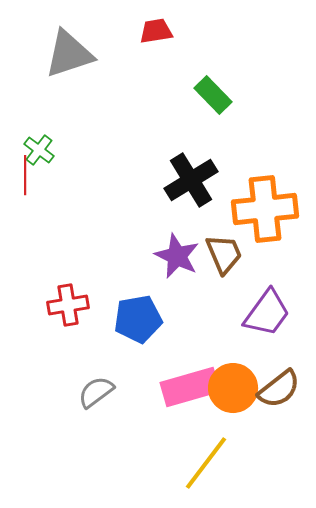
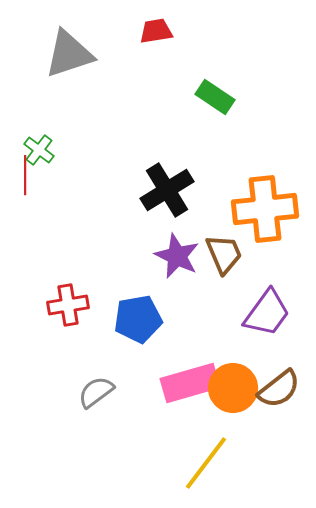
green rectangle: moved 2 px right, 2 px down; rotated 12 degrees counterclockwise
black cross: moved 24 px left, 10 px down
pink rectangle: moved 4 px up
